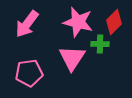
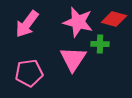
red diamond: moved 3 px up; rotated 60 degrees clockwise
pink triangle: moved 1 px right, 1 px down
